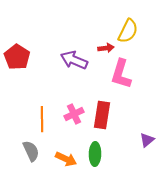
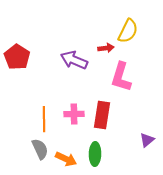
pink L-shape: moved 3 px down
pink cross: rotated 24 degrees clockwise
orange line: moved 2 px right
gray semicircle: moved 9 px right, 2 px up
